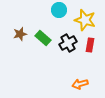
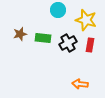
cyan circle: moved 1 px left
yellow star: moved 1 px right
green rectangle: rotated 35 degrees counterclockwise
orange arrow: rotated 21 degrees clockwise
